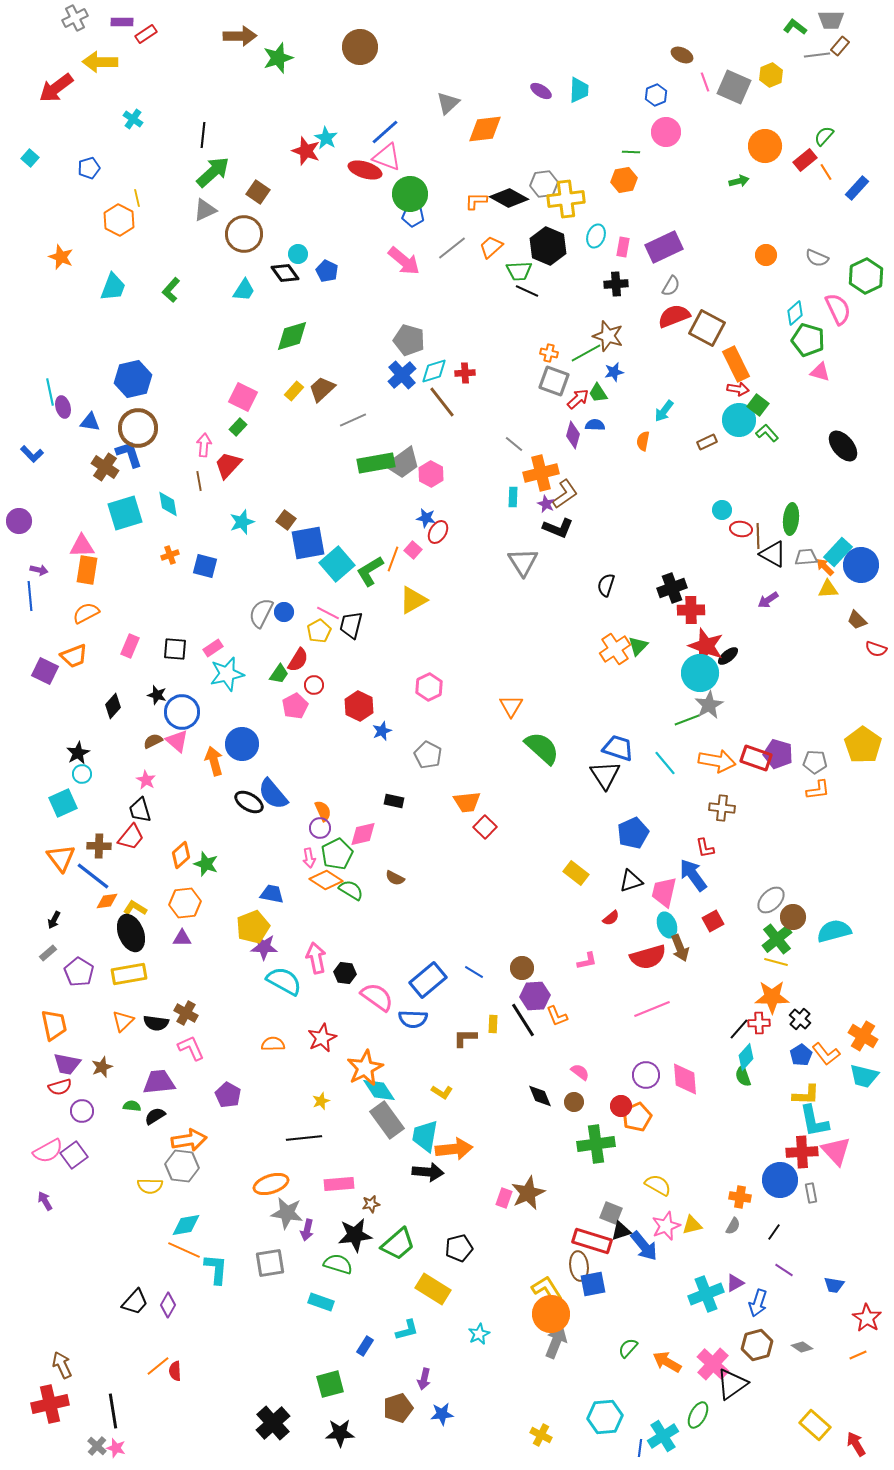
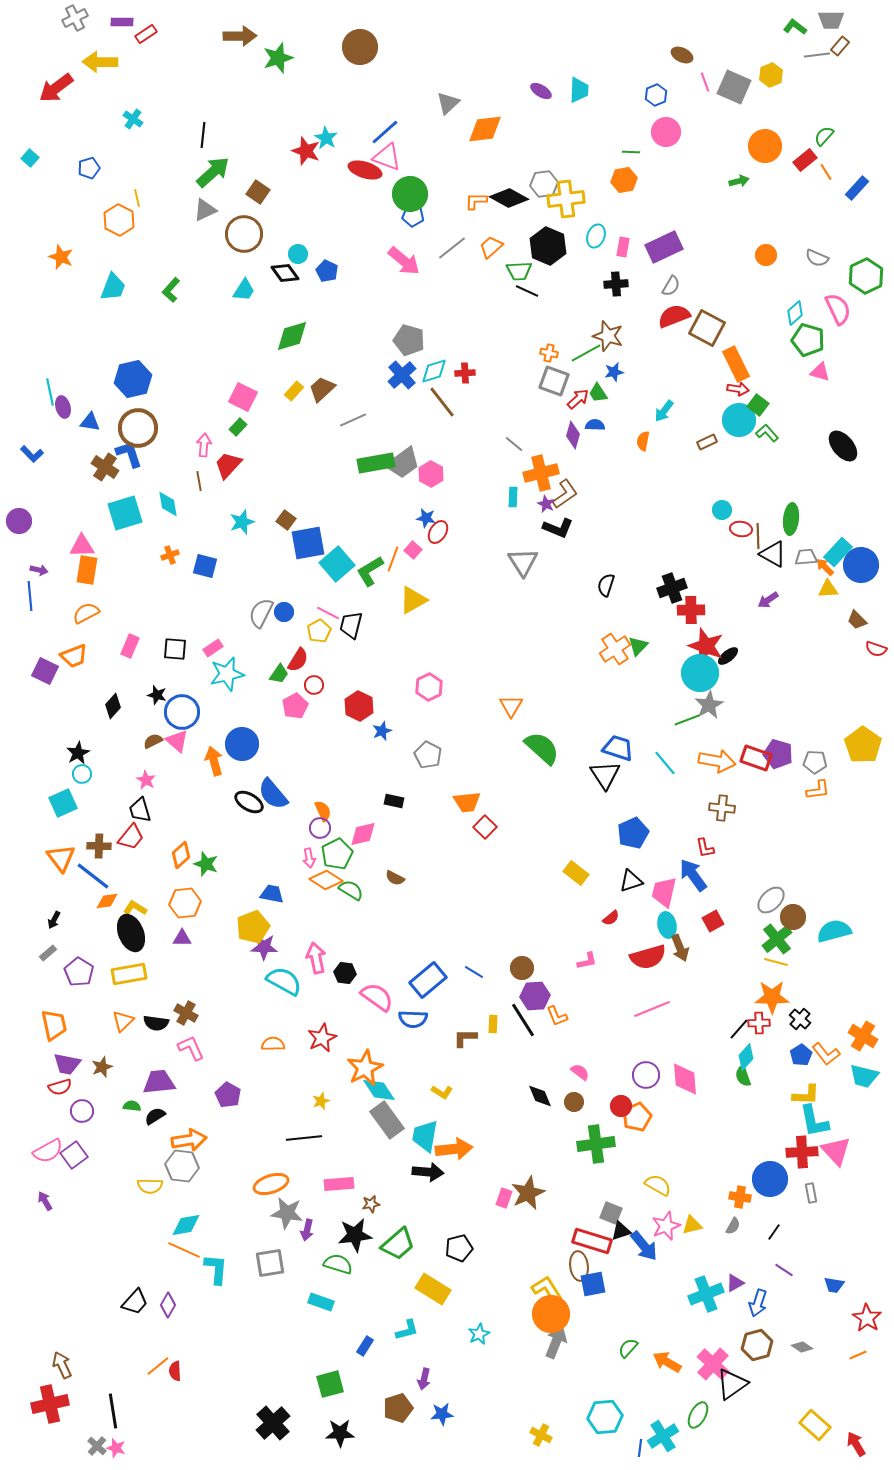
cyan ellipse at (667, 925): rotated 10 degrees clockwise
blue circle at (780, 1180): moved 10 px left, 1 px up
